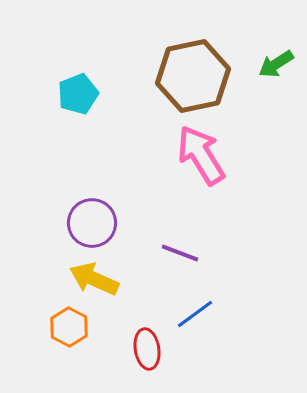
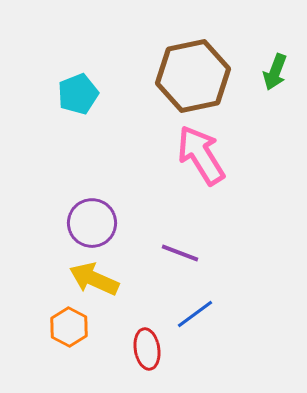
green arrow: moved 1 px left, 8 px down; rotated 36 degrees counterclockwise
